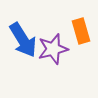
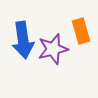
blue arrow: rotated 24 degrees clockwise
